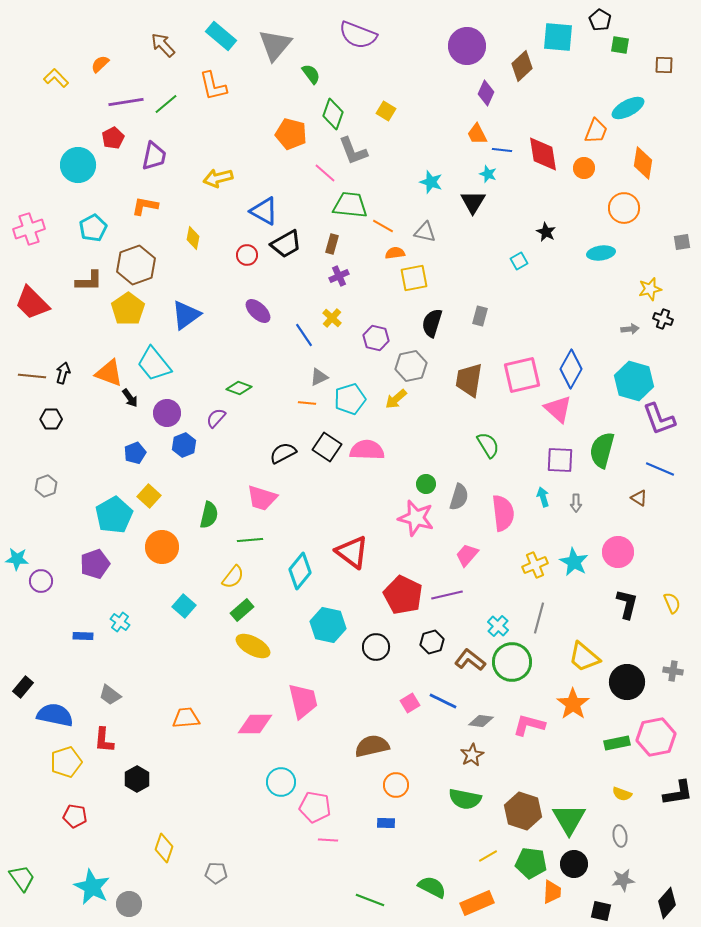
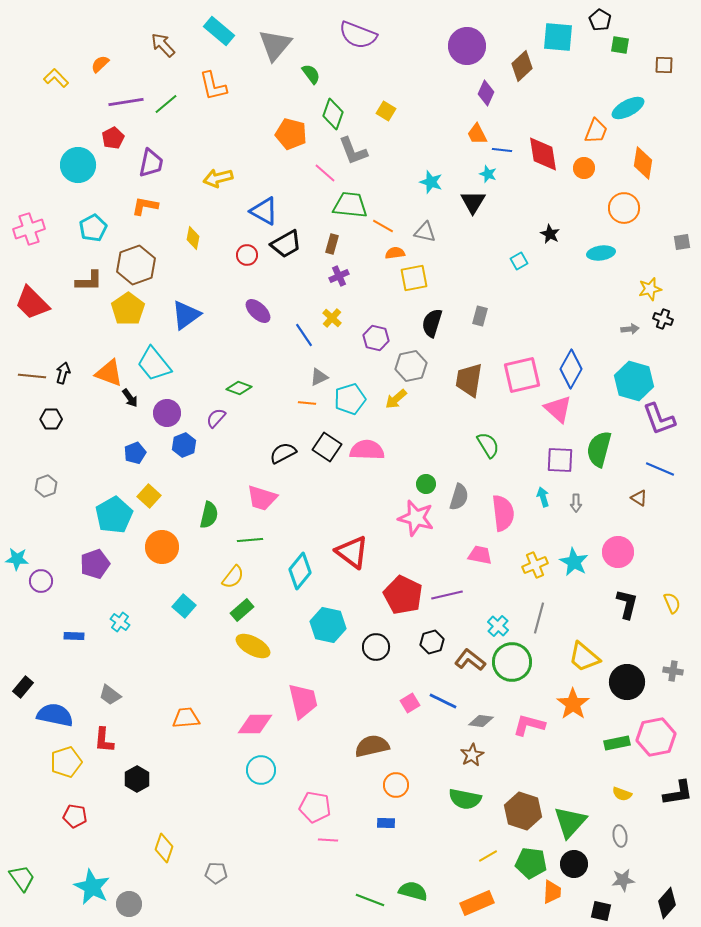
cyan rectangle at (221, 36): moved 2 px left, 5 px up
purple trapezoid at (154, 156): moved 3 px left, 7 px down
black star at (546, 232): moved 4 px right, 2 px down
green semicircle at (602, 450): moved 3 px left, 1 px up
pink trapezoid at (467, 555): moved 13 px right; rotated 60 degrees clockwise
blue rectangle at (83, 636): moved 9 px left
cyan circle at (281, 782): moved 20 px left, 12 px up
green triangle at (569, 819): moved 1 px right, 3 px down; rotated 12 degrees clockwise
green semicircle at (432, 887): moved 19 px left, 4 px down; rotated 12 degrees counterclockwise
